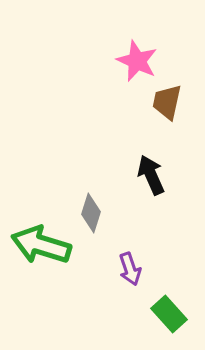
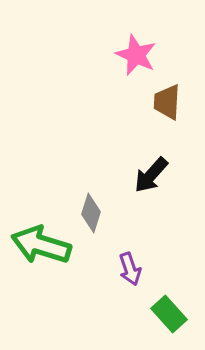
pink star: moved 1 px left, 6 px up
brown trapezoid: rotated 9 degrees counterclockwise
black arrow: rotated 114 degrees counterclockwise
